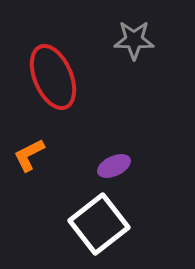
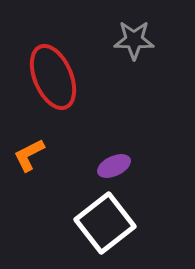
white square: moved 6 px right, 1 px up
